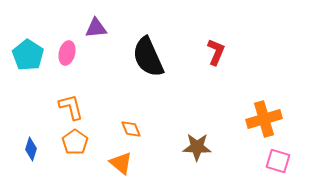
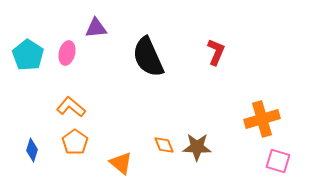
orange L-shape: rotated 36 degrees counterclockwise
orange cross: moved 2 px left
orange diamond: moved 33 px right, 16 px down
blue diamond: moved 1 px right, 1 px down
